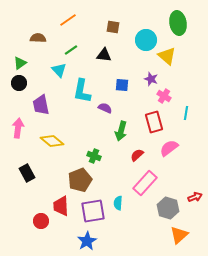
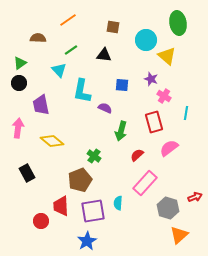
green cross: rotated 16 degrees clockwise
